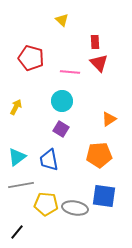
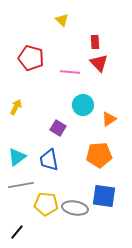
cyan circle: moved 21 px right, 4 px down
purple square: moved 3 px left, 1 px up
